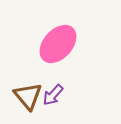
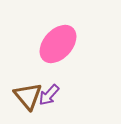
purple arrow: moved 4 px left
